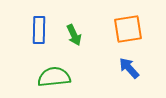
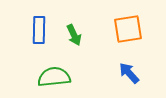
blue arrow: moved 5 px down
